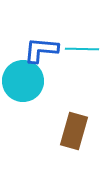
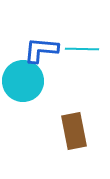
brown rectangle: rotated 27 degrees counterclockwise
